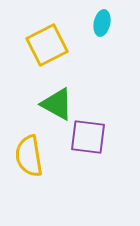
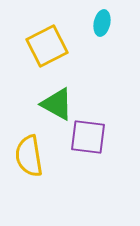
yellow square: moved 1 px down
